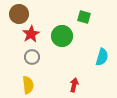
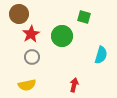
cyan semicircle: moved 1 px left, 2 px up
yellow semicircle: moved 1 px left; rotated 84 degrees clockwise
